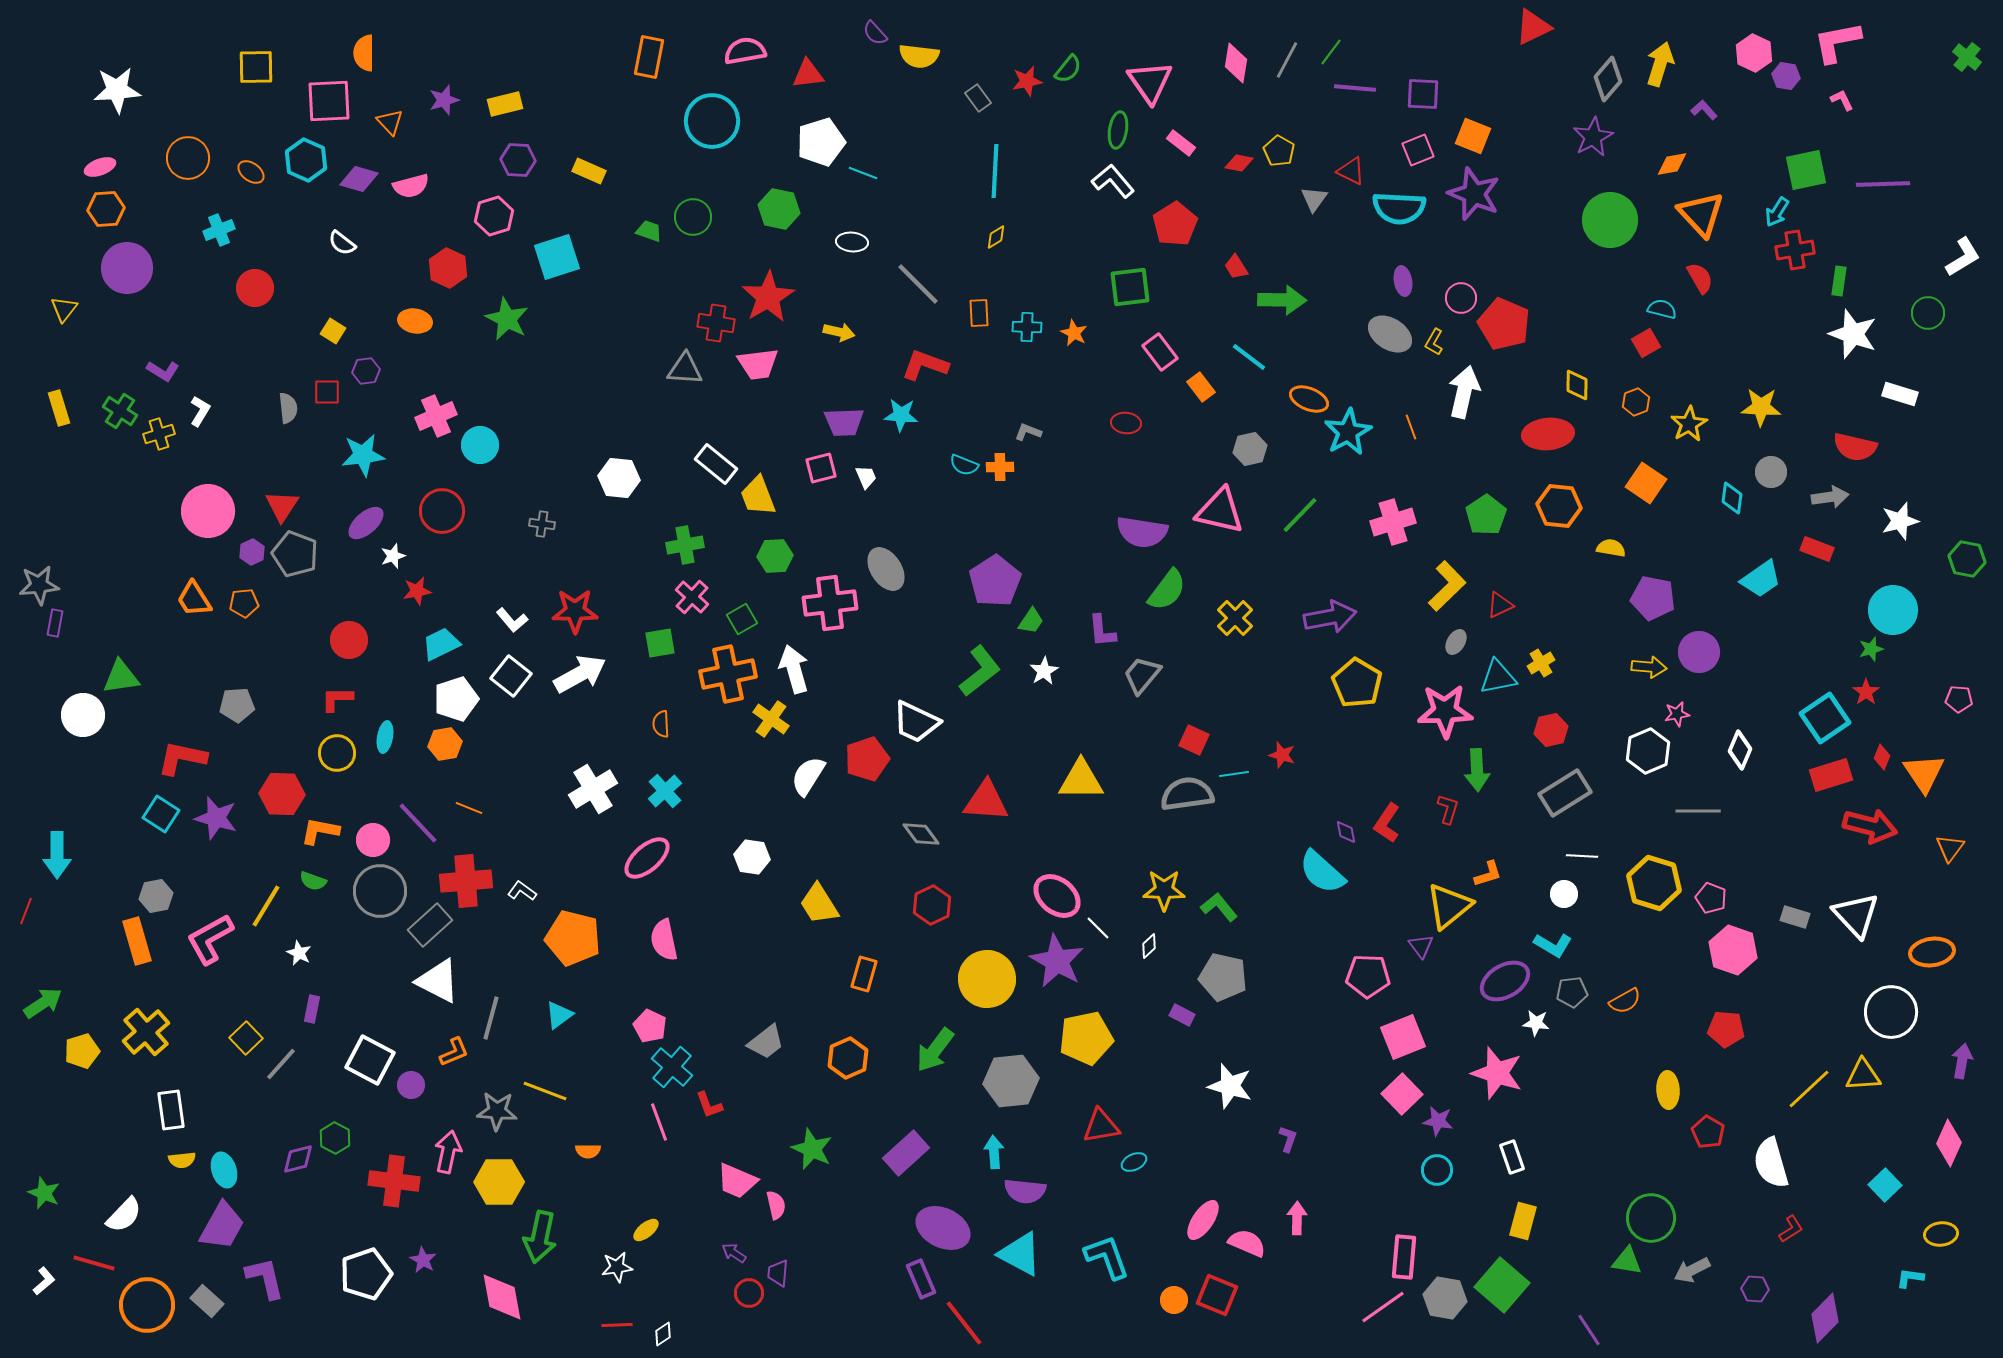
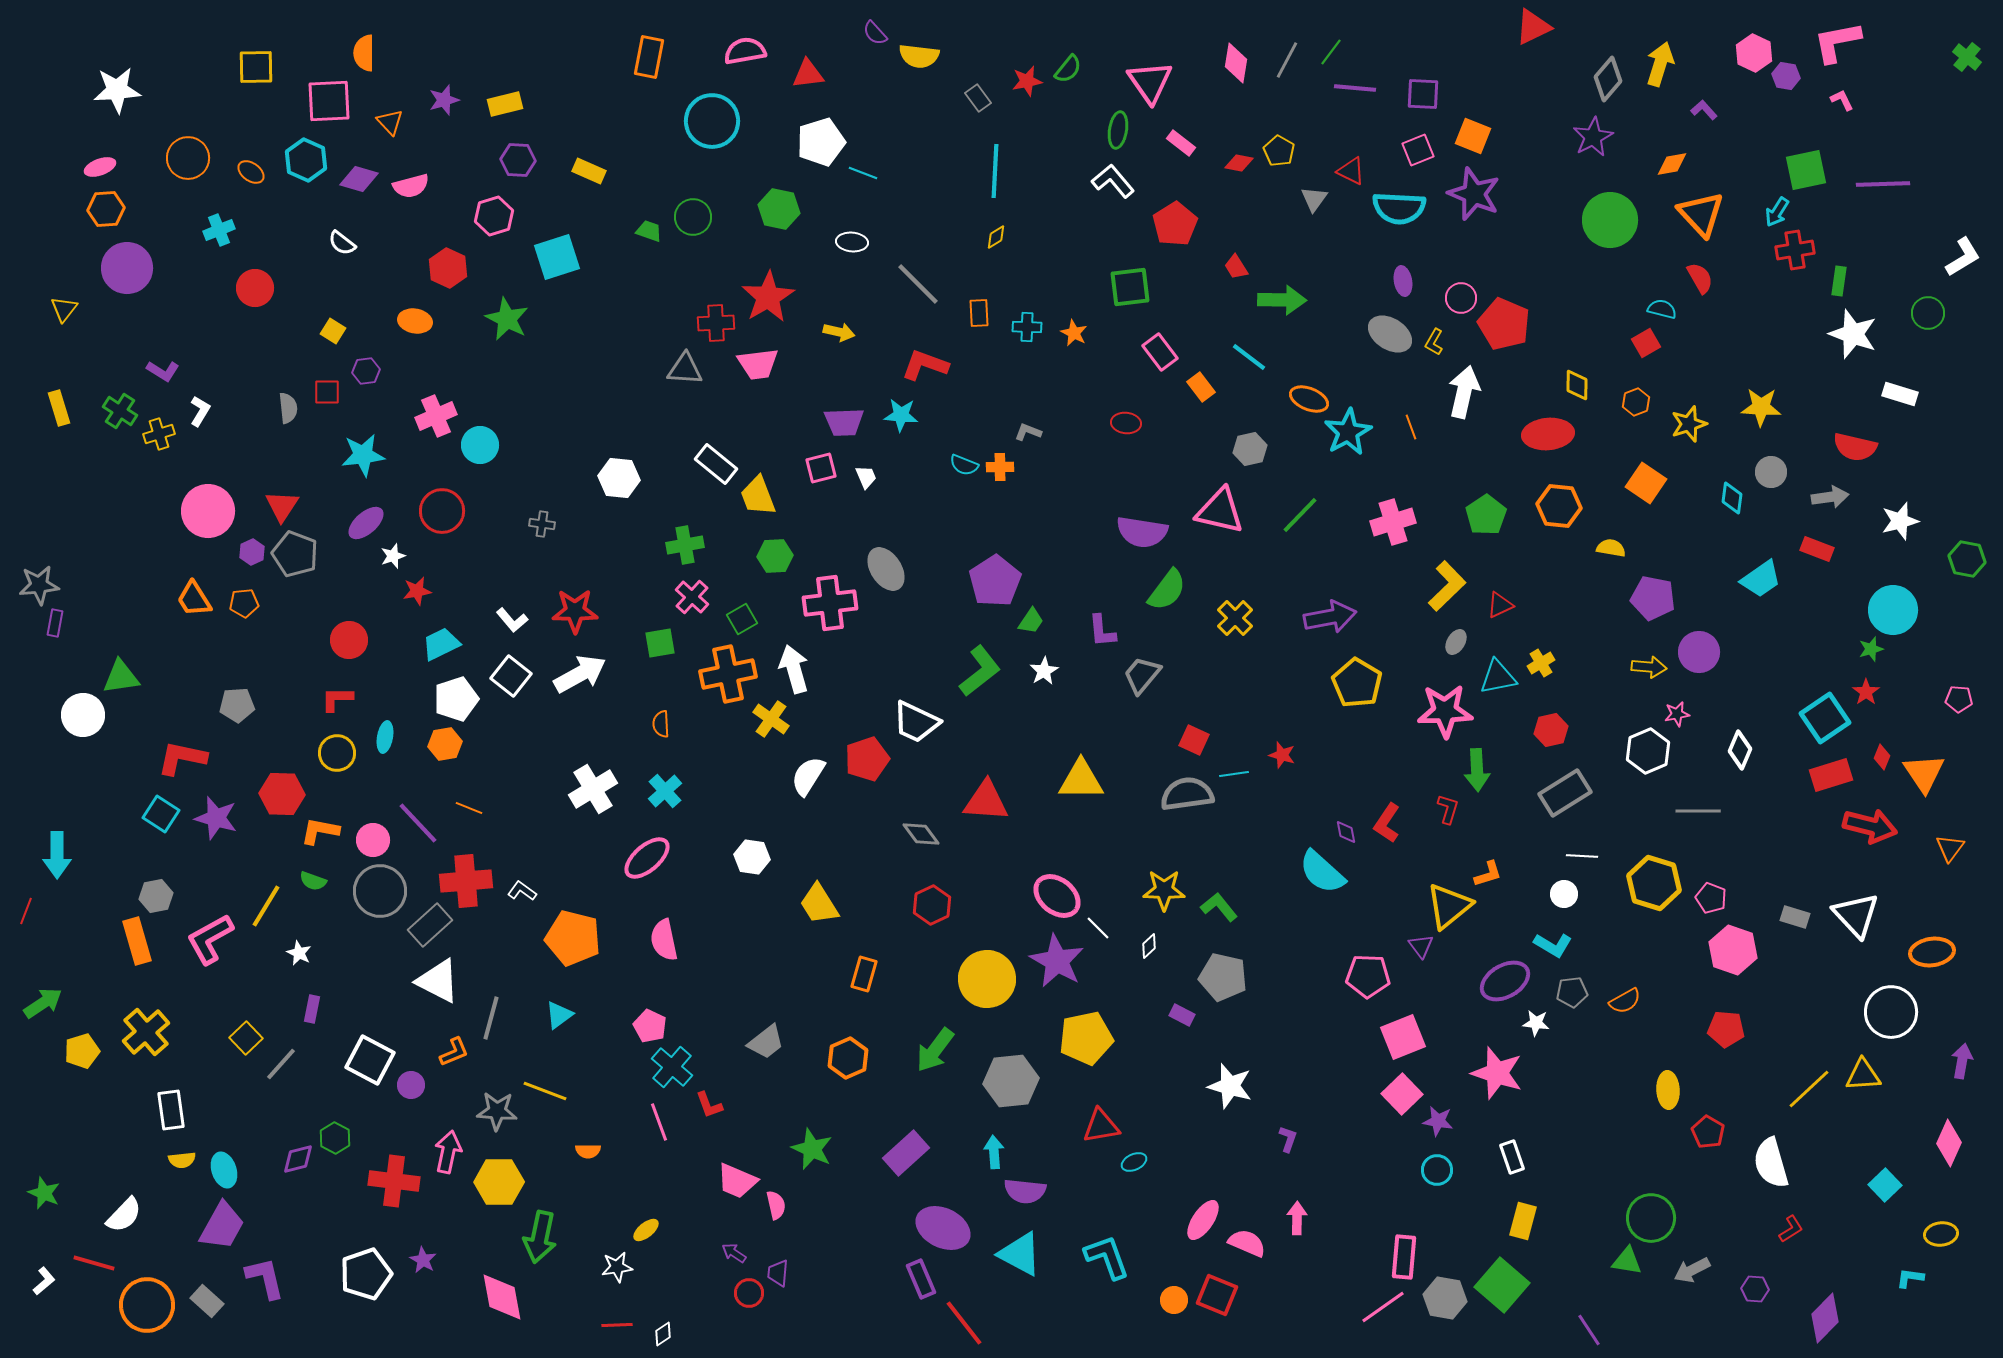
red cross at (716, 323): rotated 12 degrees counterclockwise
yellow star at (1689, 424): rotated 12 degrees clockwise
